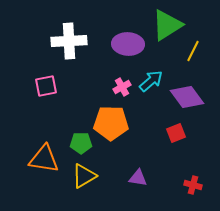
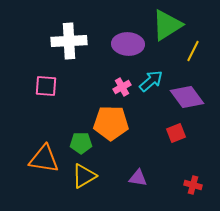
pink square: rotated 15 degrees clockwise
